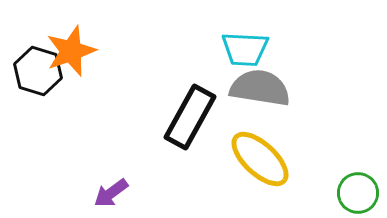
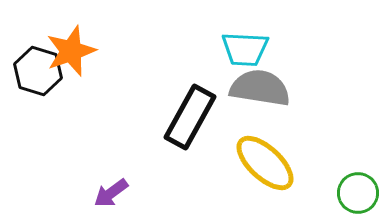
yellow ellipse: moved 5 px right, 4 px down
